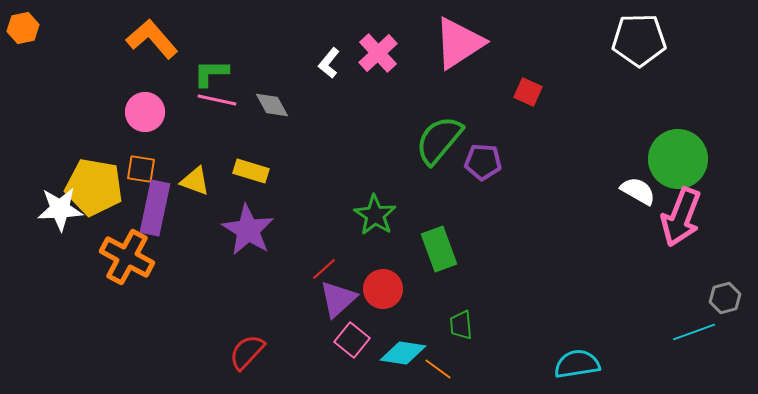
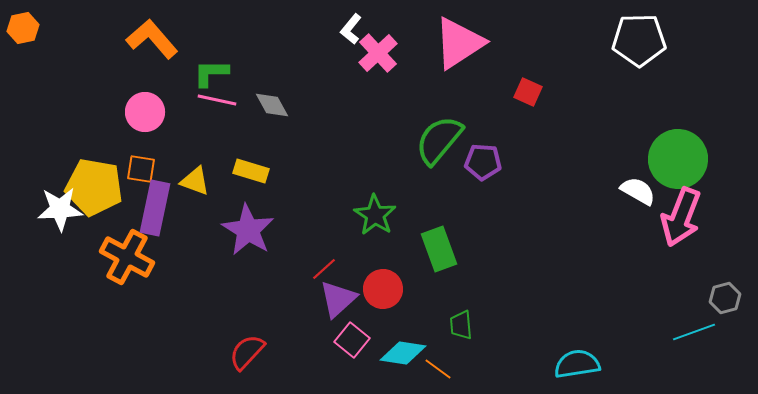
white L-shape: moved 22 px right, 34 px up
